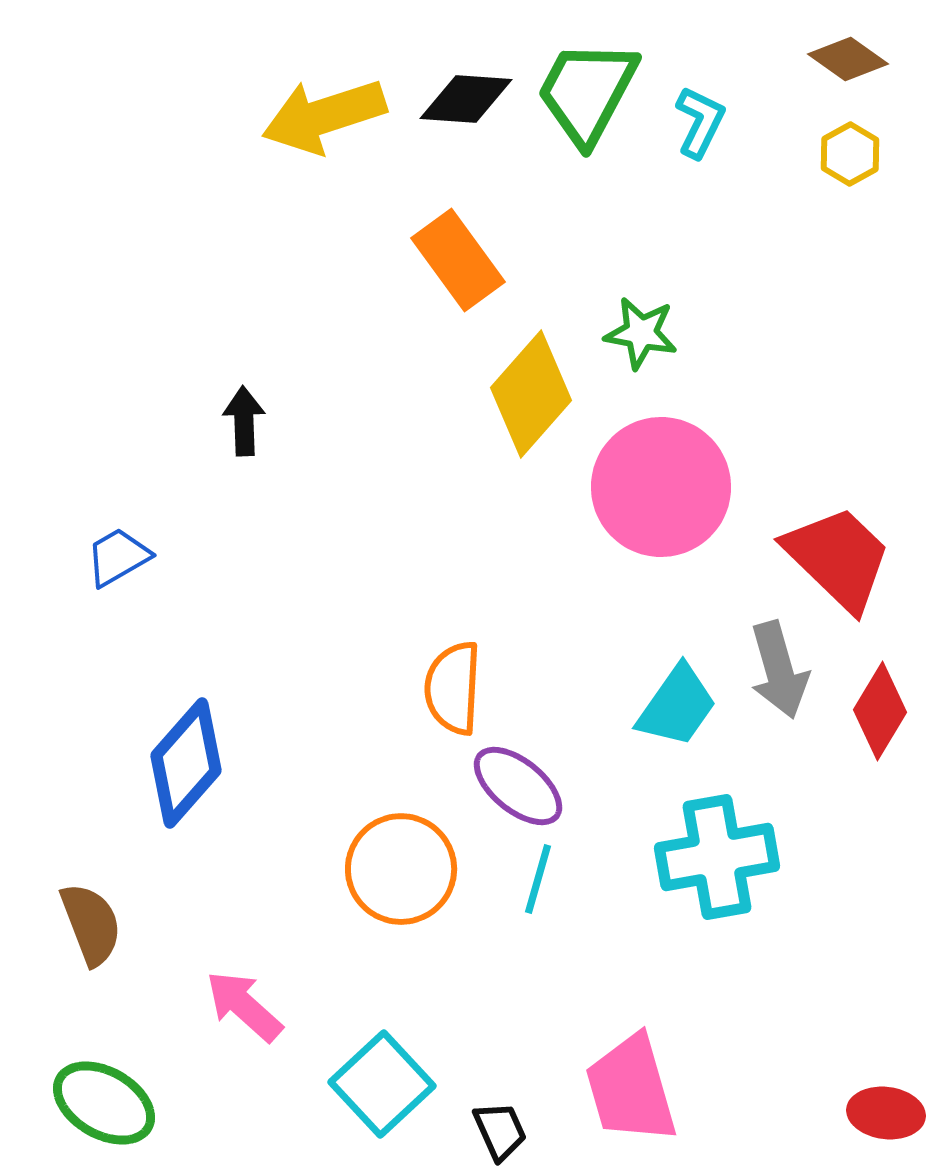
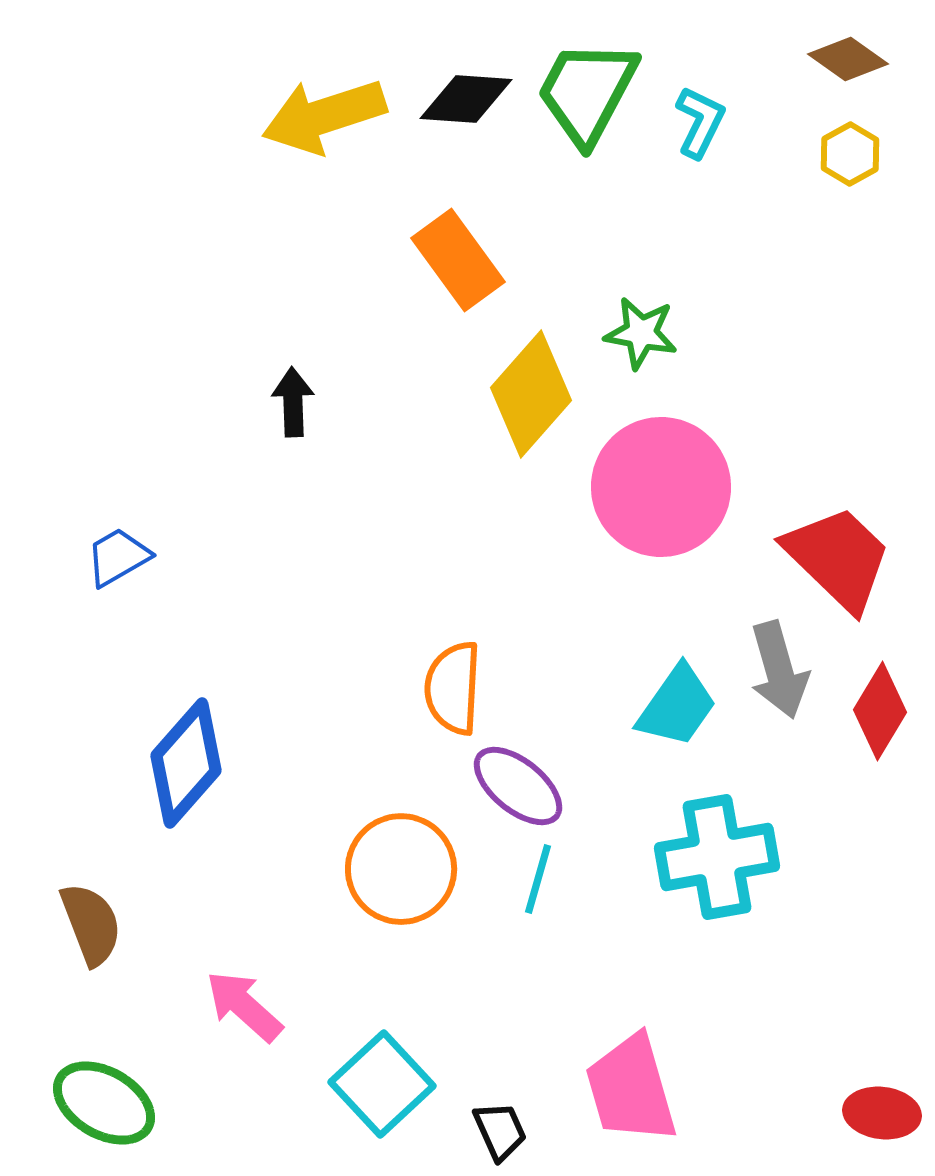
black arrow: moved 49 px right, 19 px up
red ellipse: moved 4 px left
